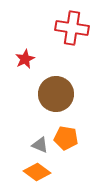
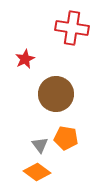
gray triangle: rotated 30 degrees clockwise
